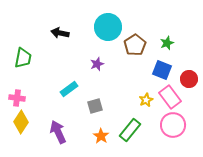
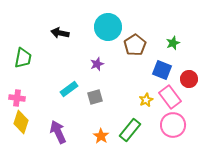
green star: moved 6 px right
gray square: moved 9 px up
yellow diamond: rotated 15 degrees counterclockwise
